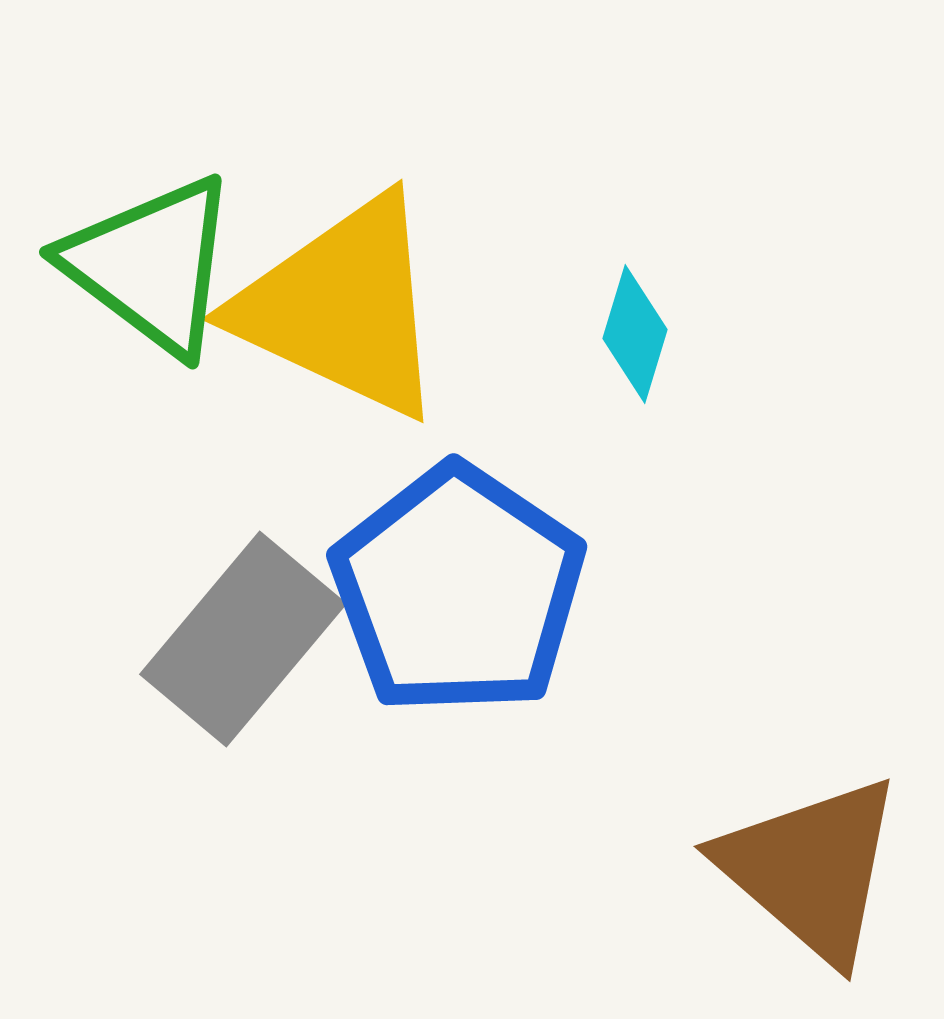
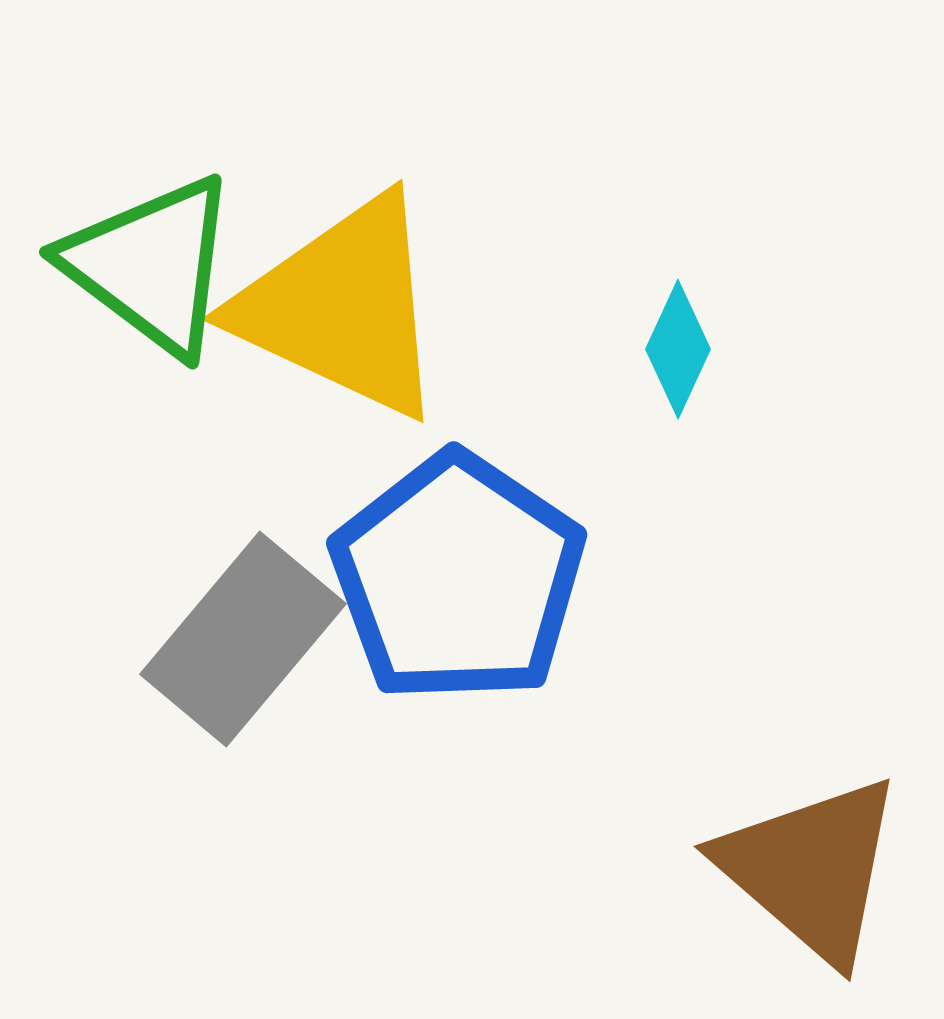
cyan diamond: moved 43 px right, 15 px down; rotated 8 degrees clockwise
blue pentagon: moved 12 px up
